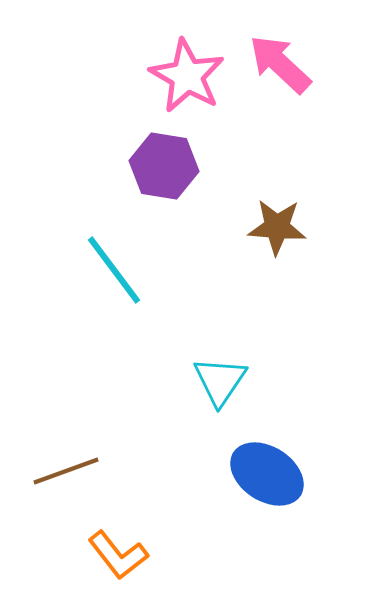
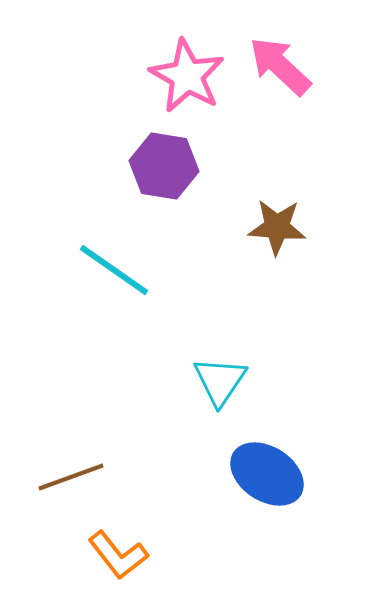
pink arrow: moved 2 px down
cyan line: rotated 18 degrees counterclockwise
brown line: moved 5 px right, 6 px down
